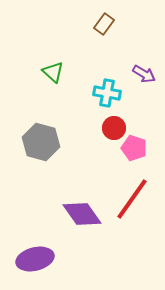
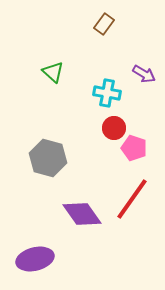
gray hexagon: moved 7 px right, 16 px down
